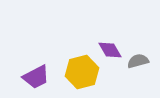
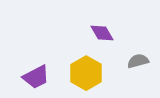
purple diamond: moved 8 px left, 17 px up
yellow hexagon: moved 4 px right, 1 px down; rotated 16 degrees counterclockwise
